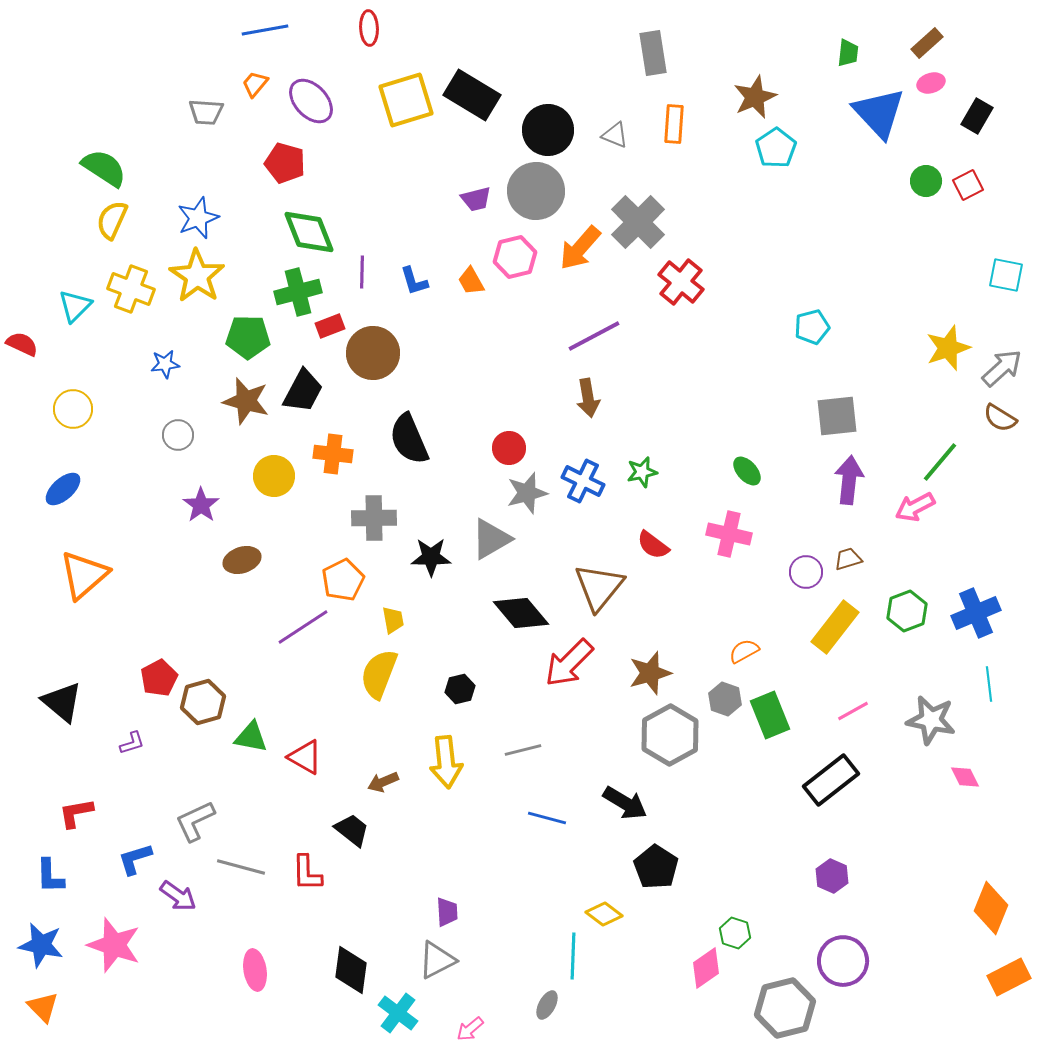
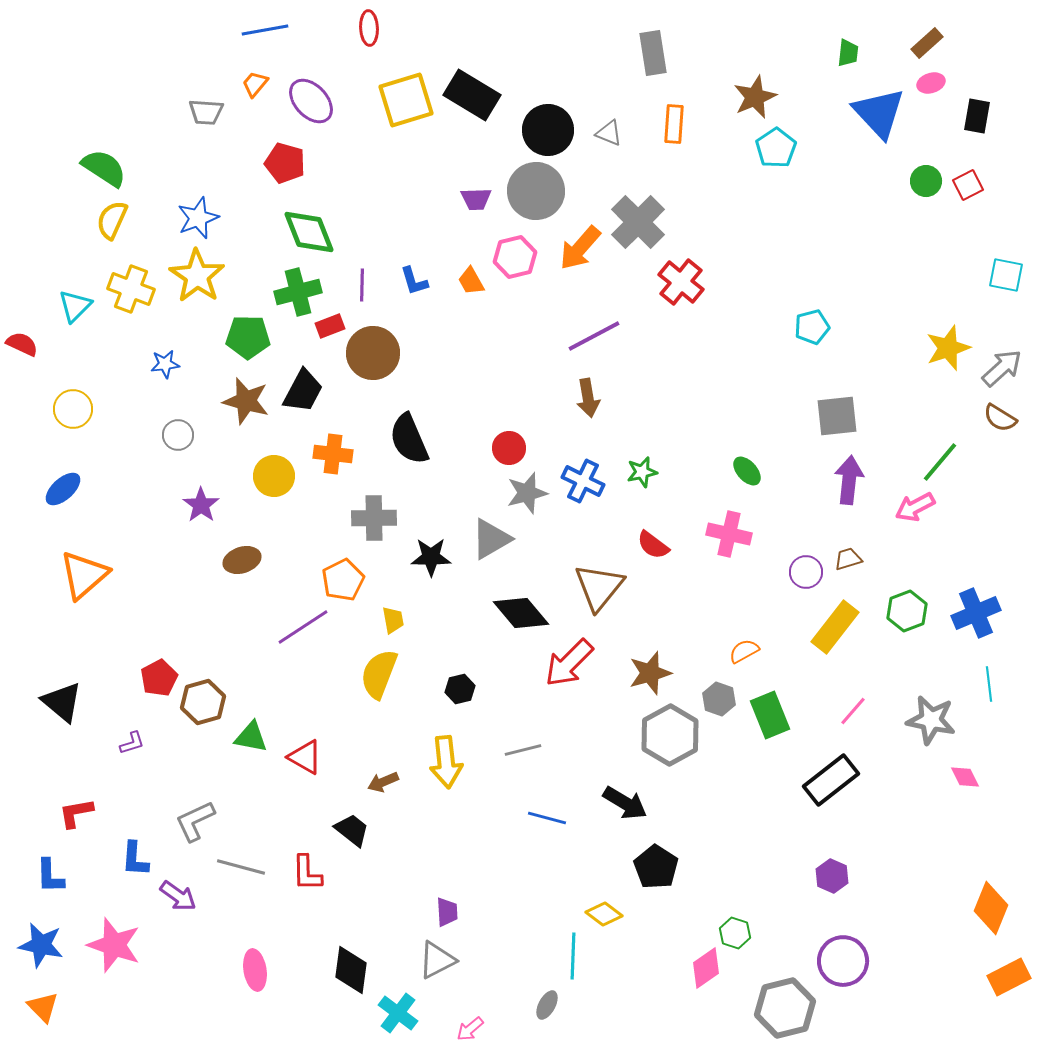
black rectangle at (977, 116): rotated 20 degrees counterclockwise
gray triangle at (615, 135): moved 6 px left, 2 px up
purple trapezoid at (476, 199): rotated 12 degrees clockwise
purple line at (362, 272): moved 13 px down
gray hexagon at (725, 699): moved 6 px left
pink line at (853, 711): rotated 20 degrees counterclockwise
blue L-shape at (135, 859): rotated 69 degrees counterclockwise
